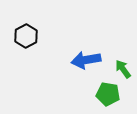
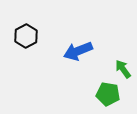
blue arrow: moved 8 px left, 9 px up; rotated 12 degrees counterclockwise
